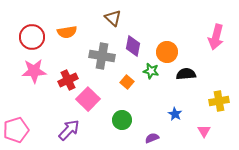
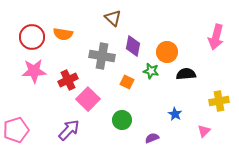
orange semicircle: moved 4 px left, 2 px down; rotated 18 degrees clockwise
orange square: rotated 16 degrees counterclockwise
pink triangle: rotated 16 degrees clockwise
